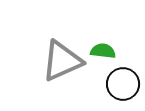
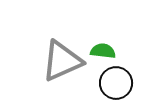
black circle: moved 7 px left, 1 px up
